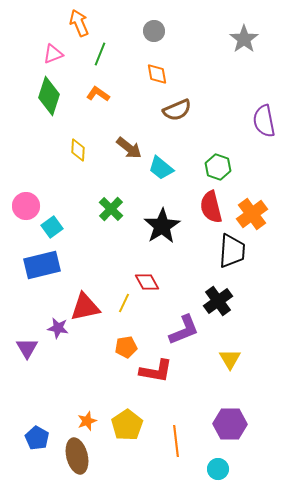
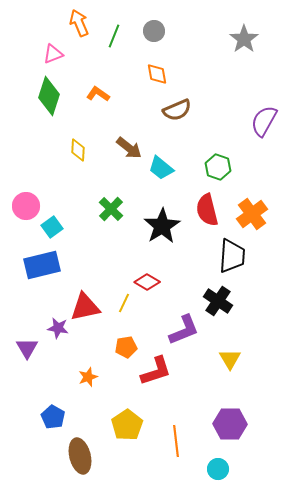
green line: moved 14 px right, 18 px up
purple semicircle: rotated 40 degrees clockwise
red semicircle: moved 4 px left, 3 px down
black trapezoid: moved 5 px down
red diamond: rotated 30 degrees counterclockwise
black cross: rotated 20 degrees counterclockwise
red L-shape: rotated 28 degrees counterclockwise
orange star: moved 1 px right, 44 px up
blue pentagon: moved 16 px right, 21 px up
brown ellipse: moved 3 px right
